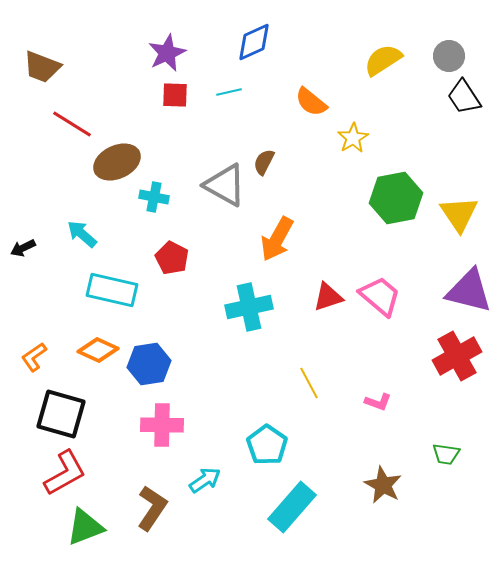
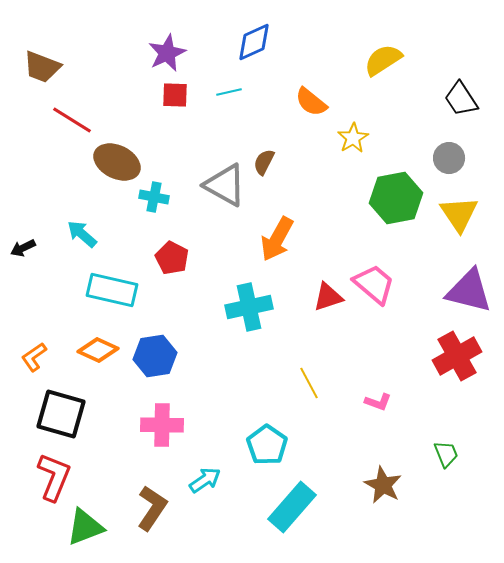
gray circle at (449, 56): moved 102 px down
black trapezoid at (464, 97): moved 3 px left, 2 px down
red line at (72, 124): moved 4 px up
brown ellipse at (117, 162): rotated 51 degrees clockwise
pink trapezoid at (380, 296): moved 6 px left, 12 px up
blue hexagon at (149, 364): moved 6 px right, 8 px up
green trapezoid at (446, 454): rotated 120 degrees counterclockwise
red L-shape at (65, 473): moved 11 px left, 4 px down; rotated 39 degrees counterclockwise
